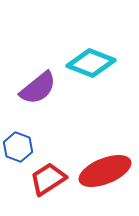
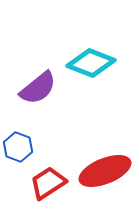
red trapezoid: moved 4 px down
